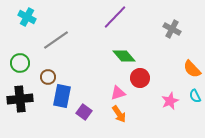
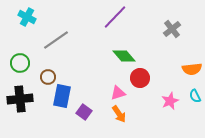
gray cross: rotated 24 degrees clockwise
orange semicircle: rotated 54 degrees counterclockwise
